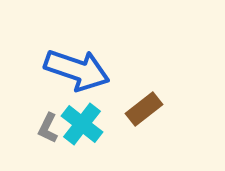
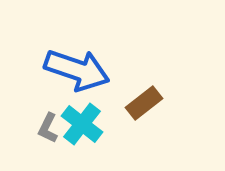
brown rectangle: moved 6 px up
